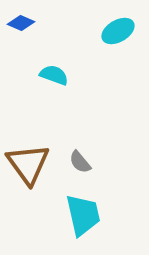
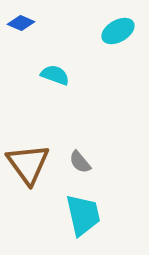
cyan semicircle: moved 1 px right
